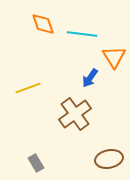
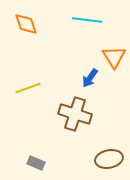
orange diamond: moved 17 px left
cyan line: moved 5 px right, 14 px up
brown cross: rotated 36 degrees counterclockwise
gray rectangle: rotated 36 degrees counterclockwise
